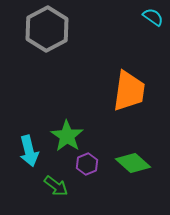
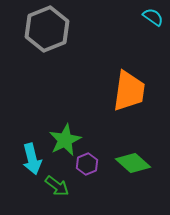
gray hexagon: rotated 6 degrees clockwise
green star: moved 2 px left, 4 px down; rotated 12 degrees clockwise
cyan arrow: moved 3 px right, 8 px down
green arrow: moved 1 px right
